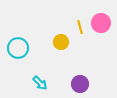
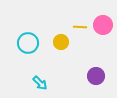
pink circle: moved 2 px right, 2 px down
yellow line: rotated 72 degrees counterclockwise
cyan circle: moved 10 px right, 5 px up
purple circle: moved 16 px right, 8 px up
